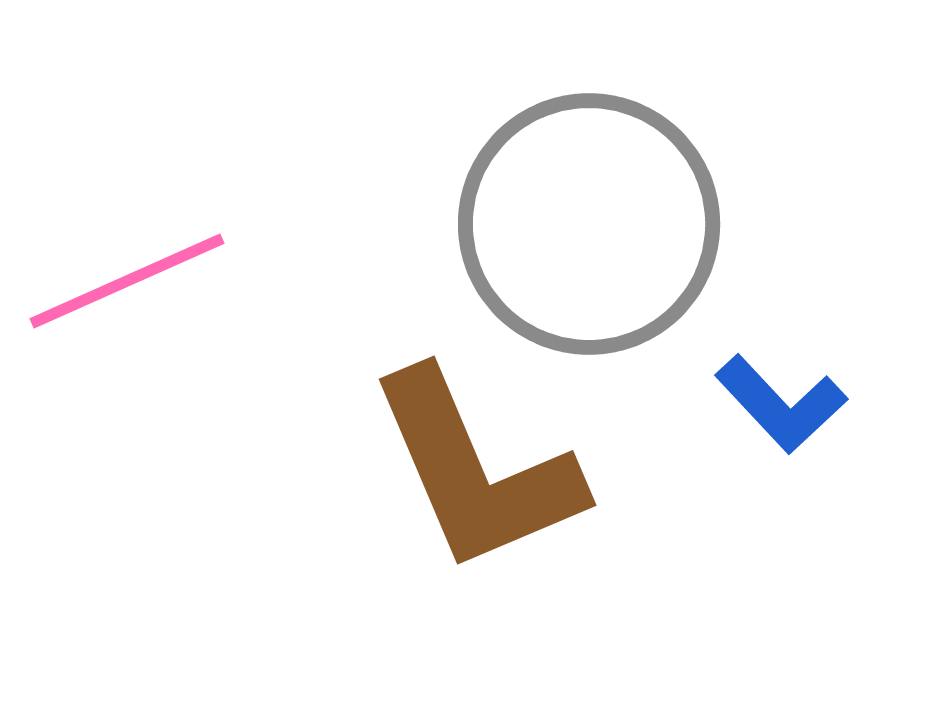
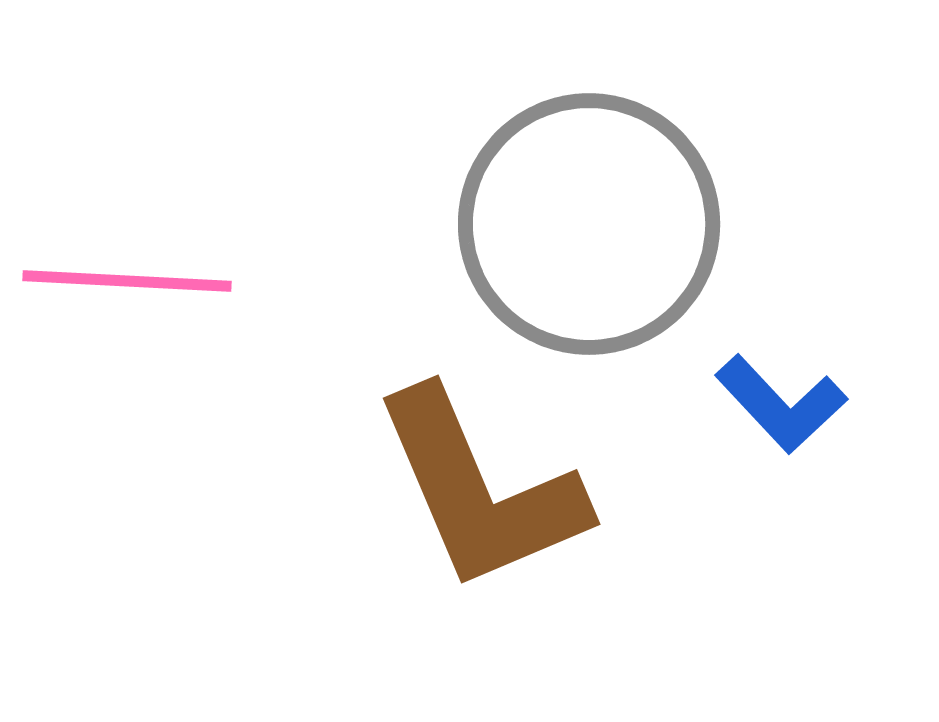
pink line: rotated 27 degrees clockwise
brown L-shape: moved 4 px right, 19 px down
